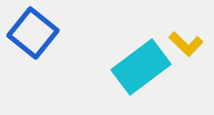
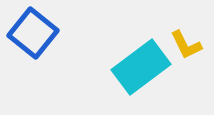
yellow L-shape: moved 1 px down; rotated 20 degrees clockwise
